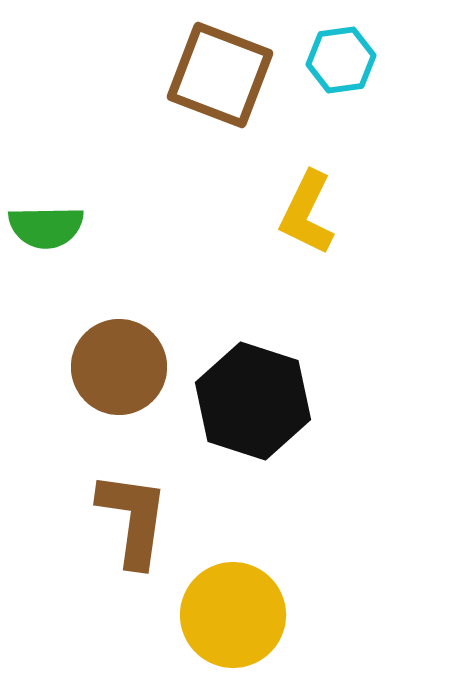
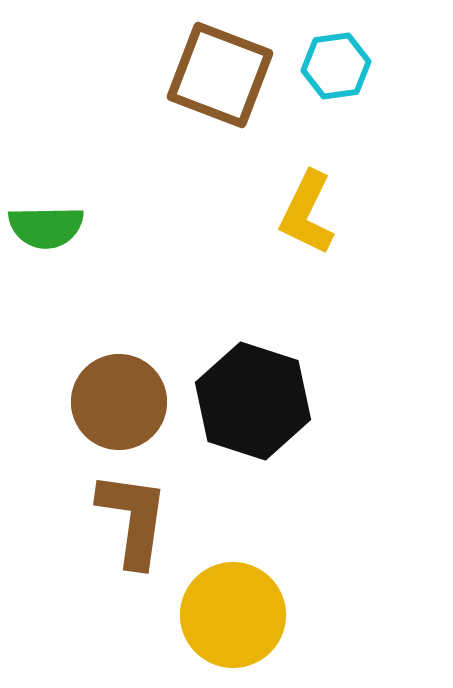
cyan hexagon: moved 5 px left, 6 px down
brown circle: moved 35 px down
